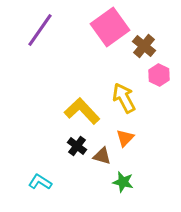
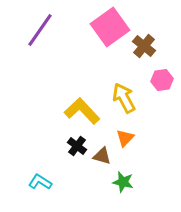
pink hexagon: moved 3 px right, 5 px down; rotated 25 degrees clockwise
